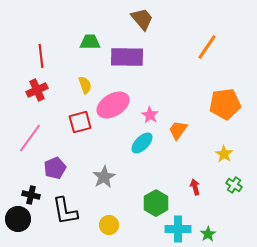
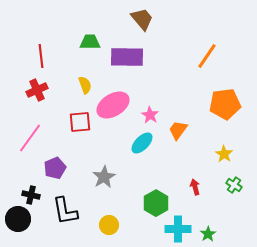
orange line: moved 9 px down
red square: rotated 10 degrees clockwise
